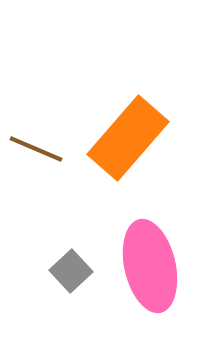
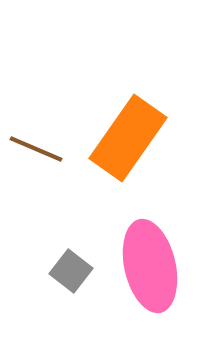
orange rectangle: rotated 6 degrees counterclockwise
gray square: rotated 9 degrees counterclockwise
